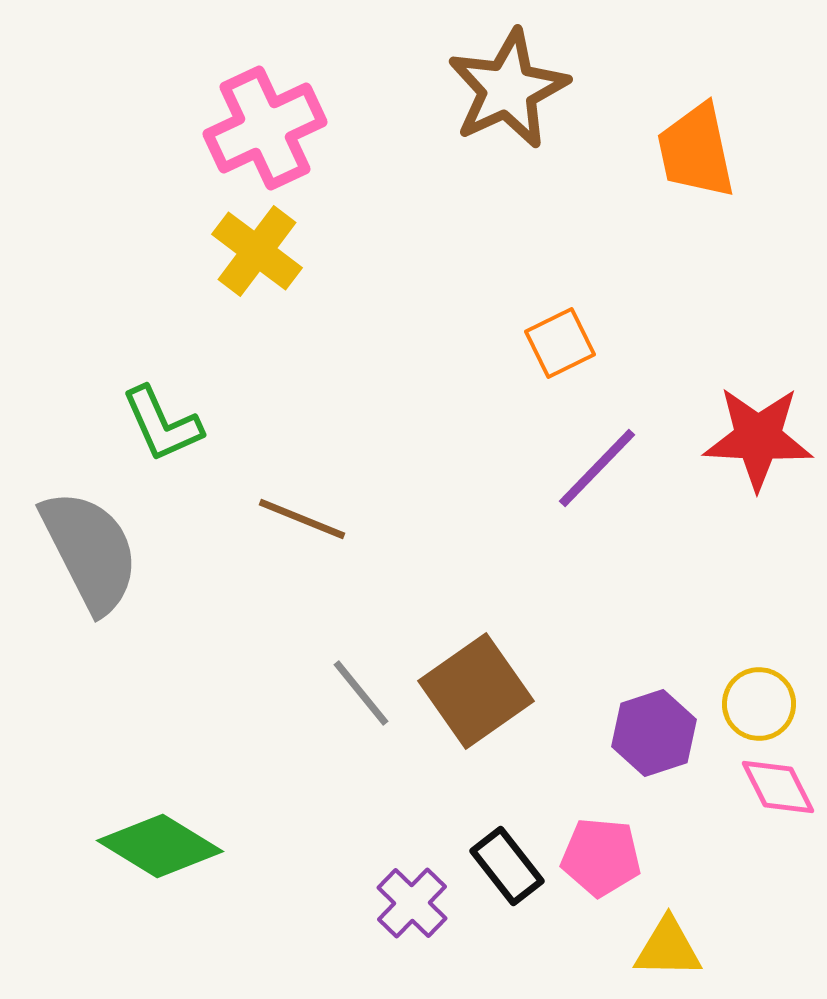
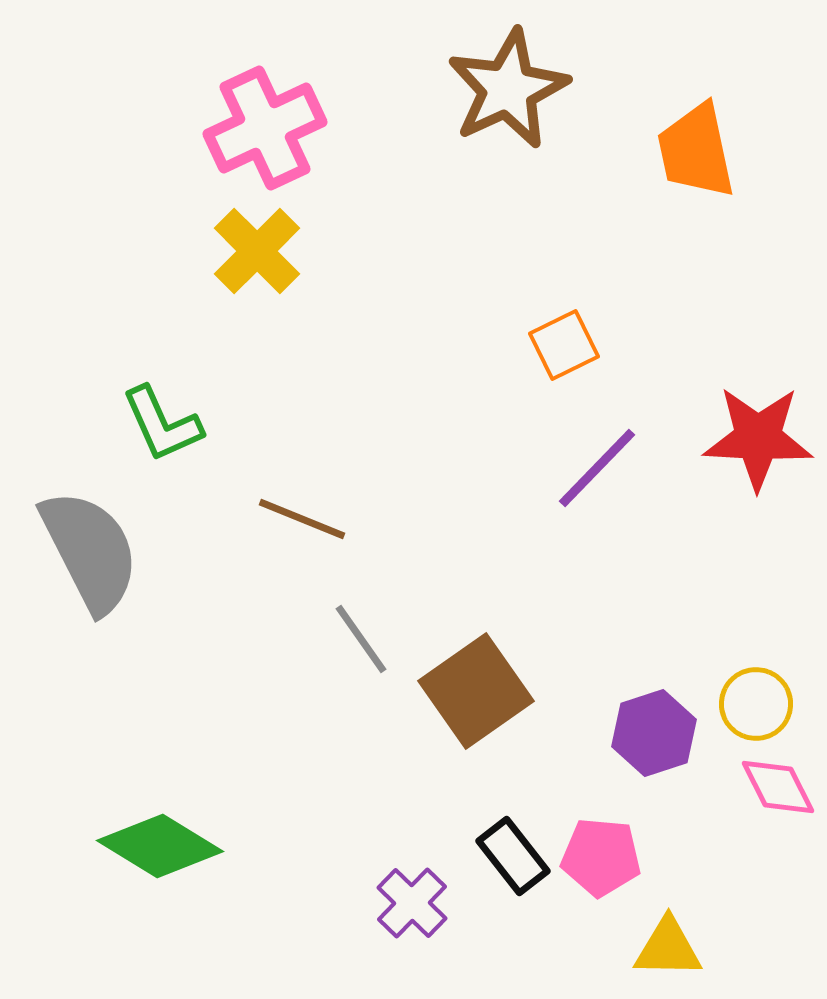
yellow cross: rotated 8 degrees clockwise
orange square: moved 4 px right, 2 px down
gray line: moved 54 px up; rotated 4 degrees clockwise
yellow circle: moved 3 px left
black rectangle: moved 6 px right, 10 px up
